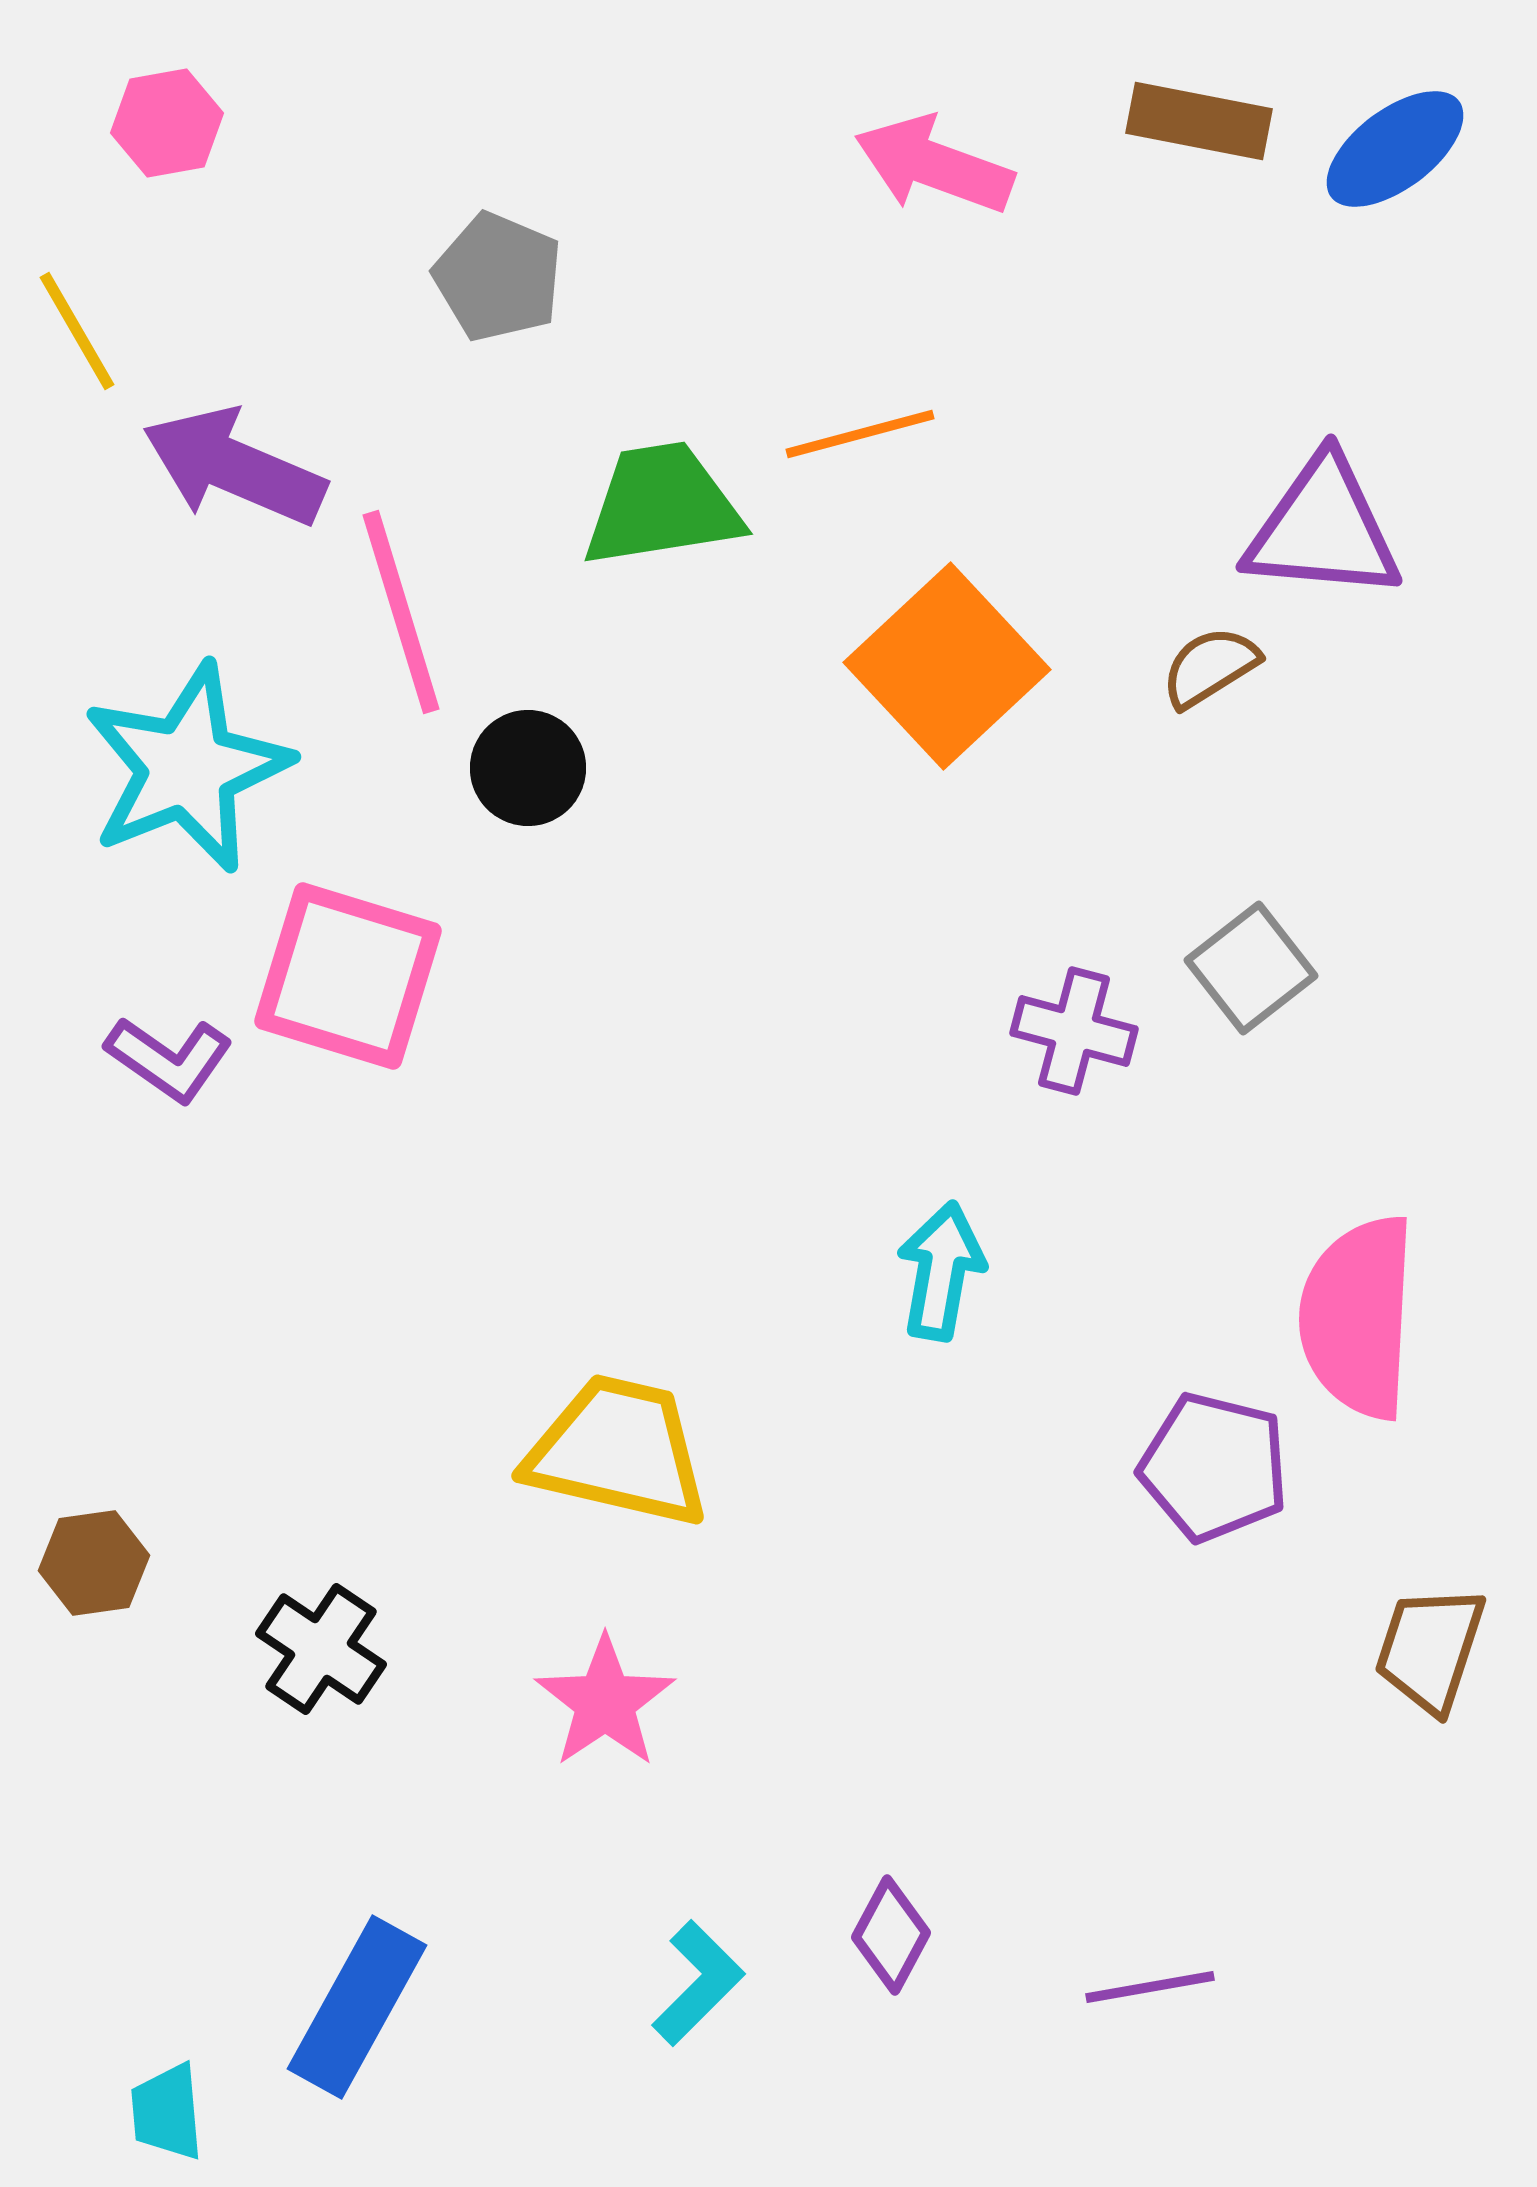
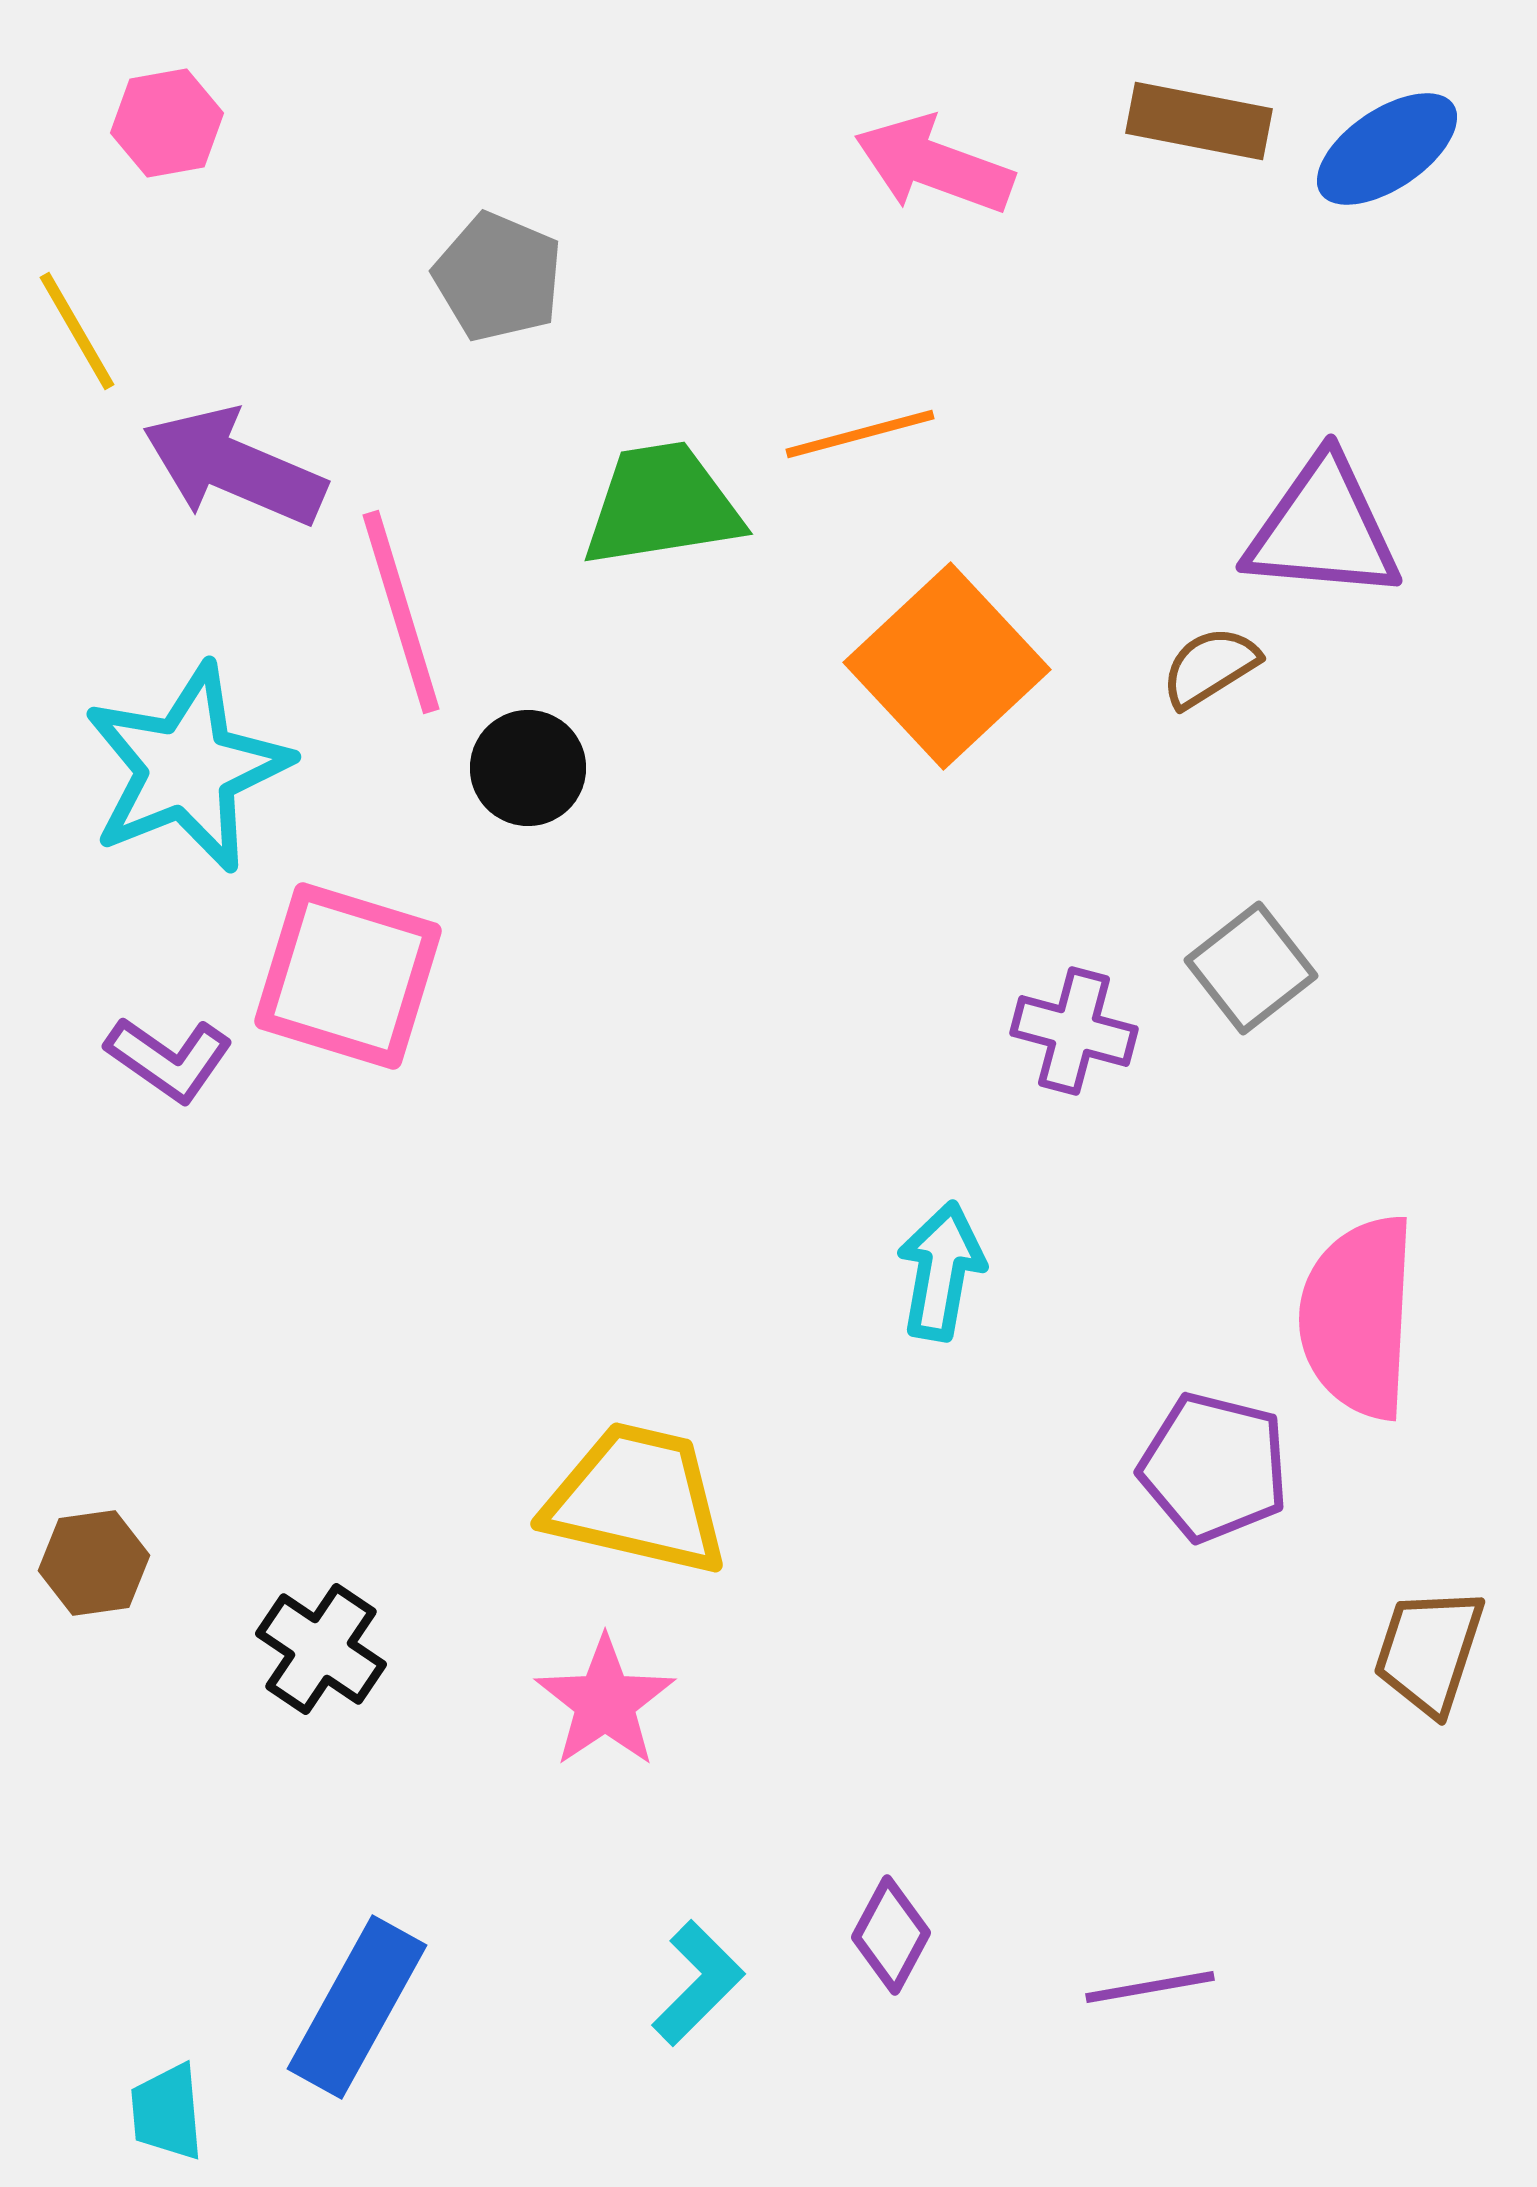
blue ellipse: moved 8 px left; rotated 3 degrees clockwise
yellow trapezoid: moved 19 px right, 48 px down
brown trapezoid: moved 1 px left, 2 px down
